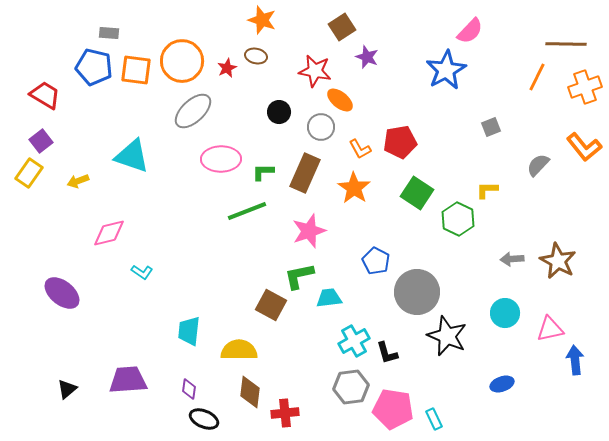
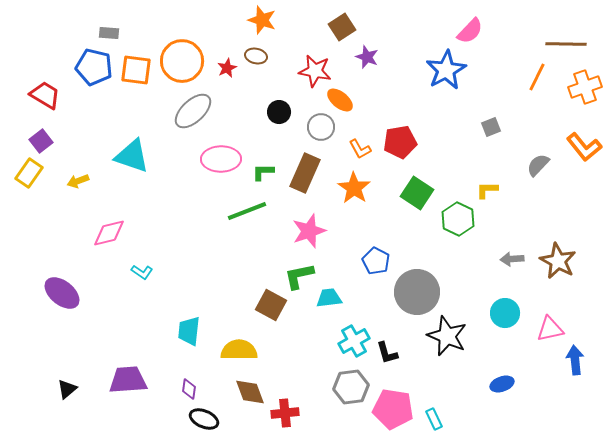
brown diamond at (250, 392): rotated 28 degrees counterclockwise
